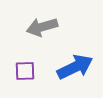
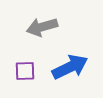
blue arrow: moved 5 px left
